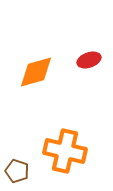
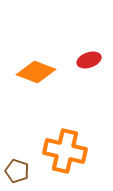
orange diamond: rotated 36 degrees clockwise
